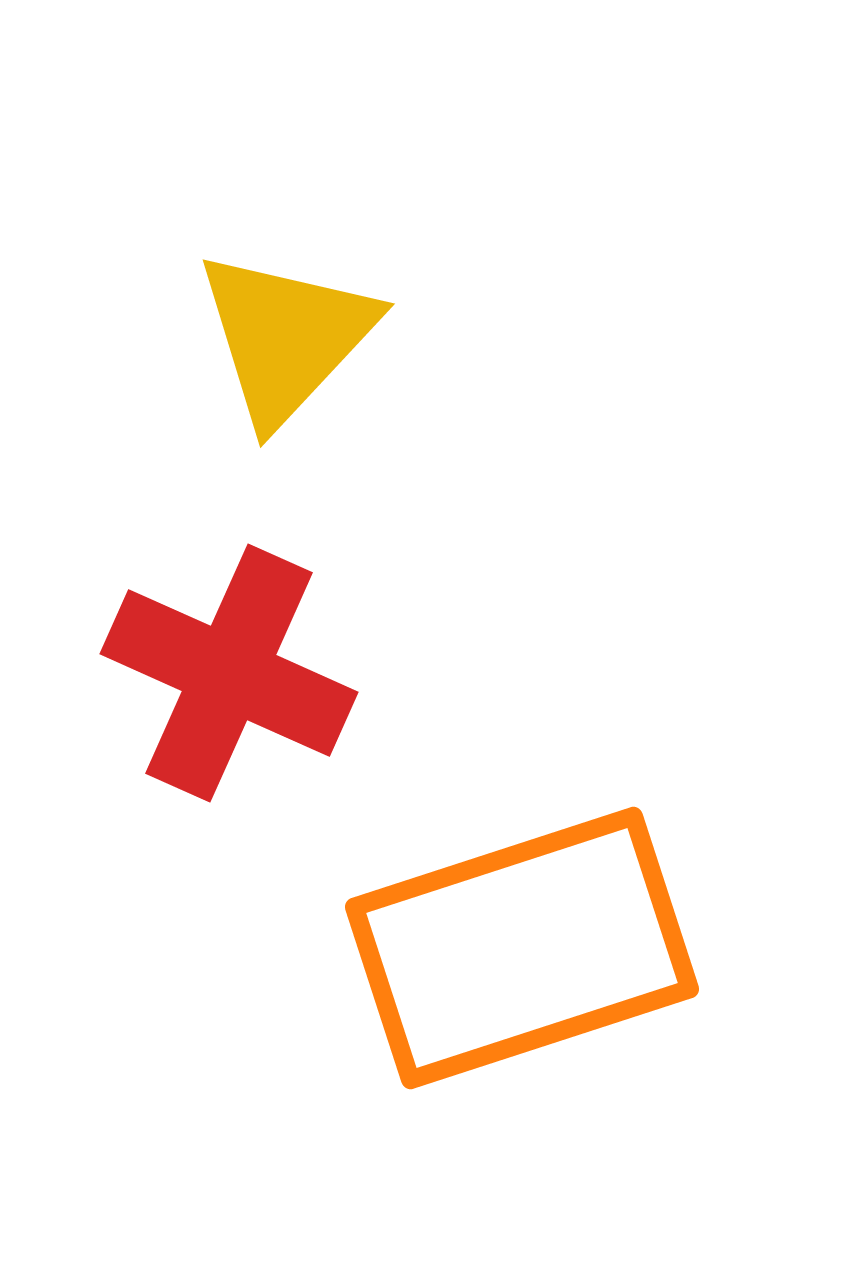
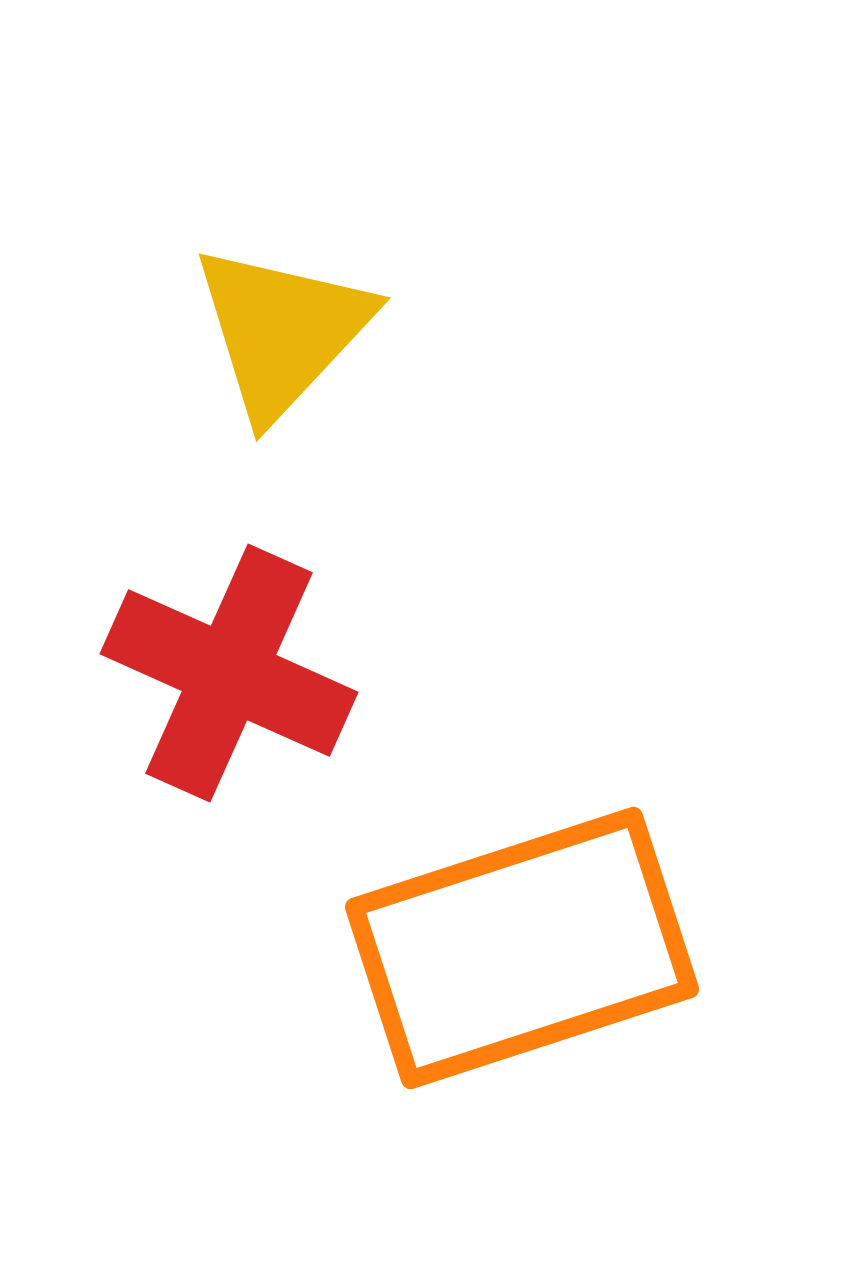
yellow triangle: moved 4 px left, 6 px up
